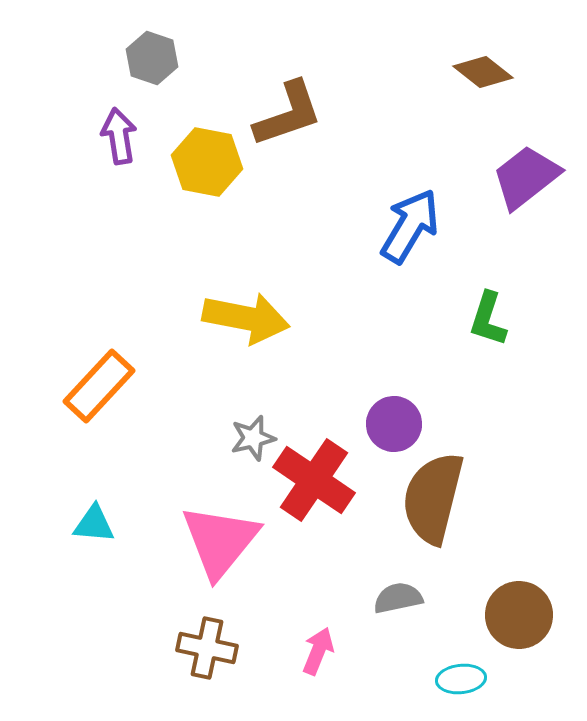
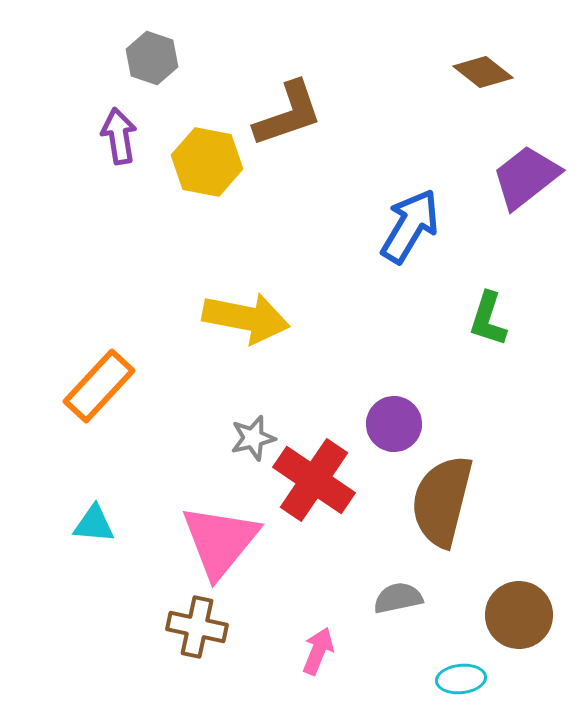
brown semicircle: moved 9 px right, 3 px down
brown cross: moved 10 px left, 21 px up
